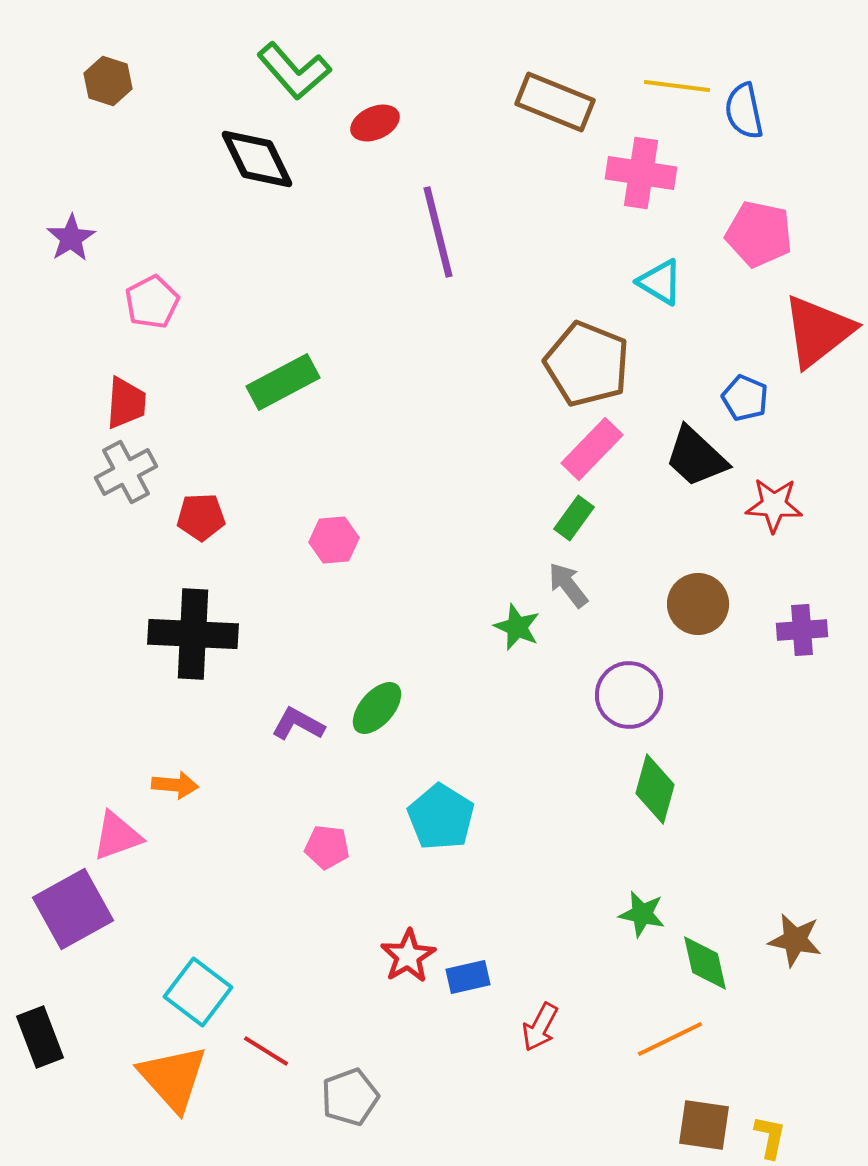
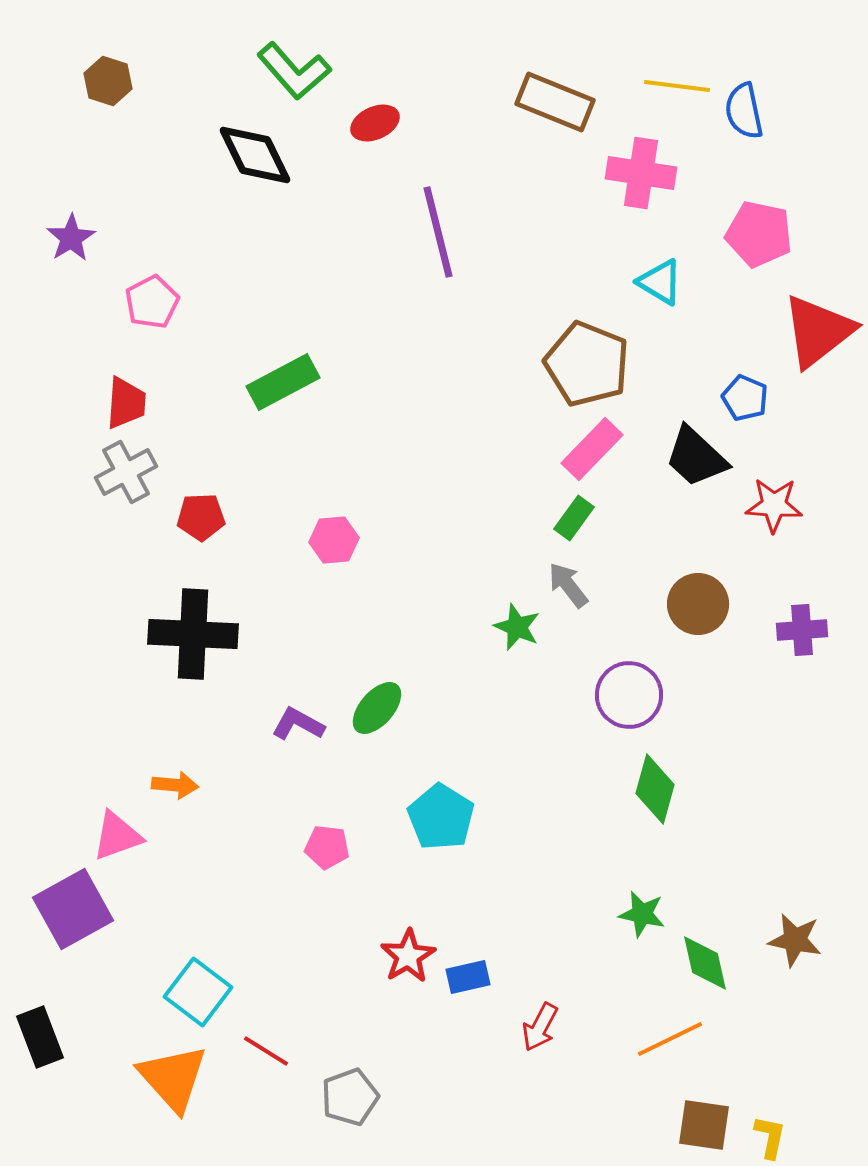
black diamond at (257, 159): moved 2 px left, 4 px up
